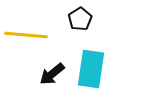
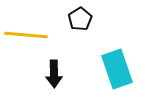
cyan rectangle: moved 26 px right; rotated 27 degrees counterclockwise
black arrow: moved 2 px right; rotated 52 degrees counterclockwise
